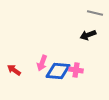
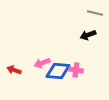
pink arrow: rotated 49 degrees clockwise
red arrow: rotated 16 degrees counterclockwise
